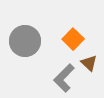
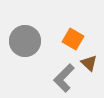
orange square: rotated 15 degrees counterclockwise
